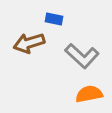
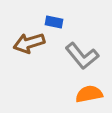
blue rectangle: moved 3 px down
gray L-shape: rotated 8 degrees clockwise
